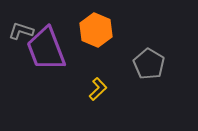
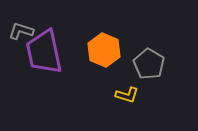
orange hexagon: moved 8 px right, 20 px down
purple trapezoid: moved 2 px left, 3 px down; rotated 9 degrees clockwise
yellow L-shape: moved 29 px right, 6 px down; rotated 60 degrees clockwise
